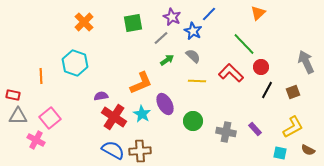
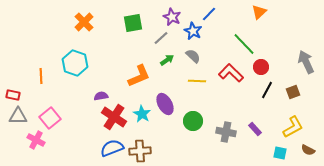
orange triangle: moved 1 px right, 1 px up
orange L-shape: moved 2 px left, 7 px up
blue semicircle: moved 1 px left, 2 px up; rotated 50 degrees counterclockwise
